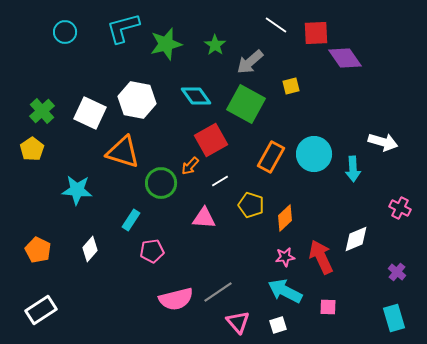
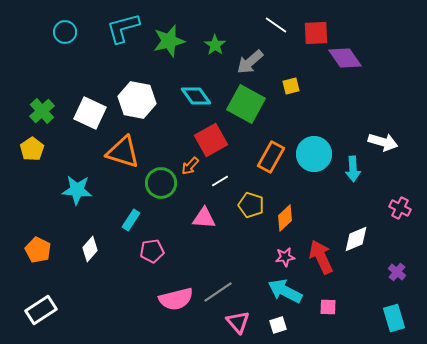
green star at (166, 44): moved 3 px right, 3 px up
